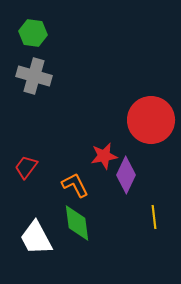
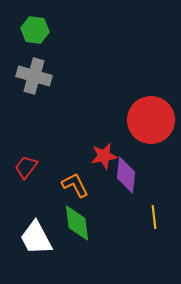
green hexagon: moved 2 px right, 3 px up
purple diamond: rotated 18 degrees counterclockwise
